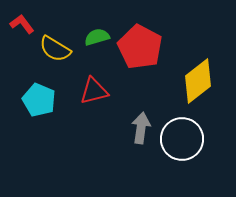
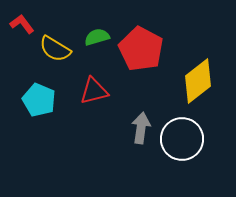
red pentagon: moved 1 px right, 2 px down
